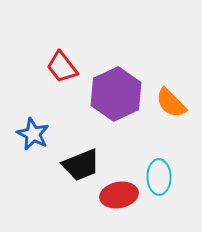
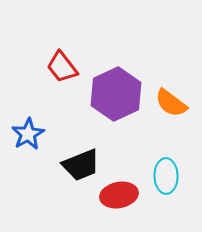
orange semicircle: rotated 8 degrees counterclockwise
blue star: moved 5 px left; rotated 16 degrees clockwise
cyan ellipse: moved 7 px right, 1 px up
